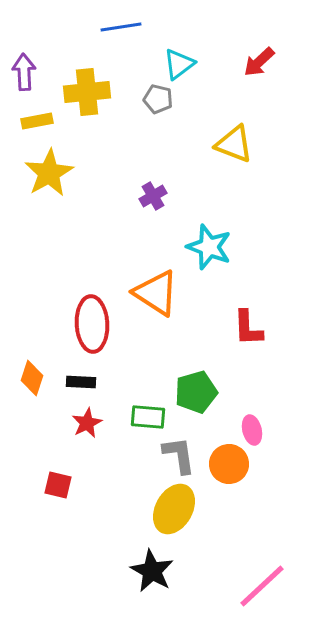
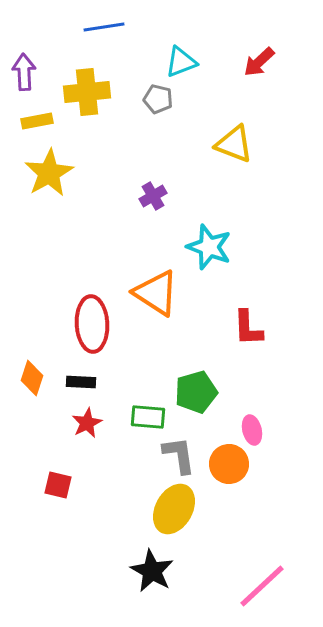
blue line: moved 17 px left
cyan triangle: moved 2 px right, 2 px up; rotated 16 degrees clockwise
